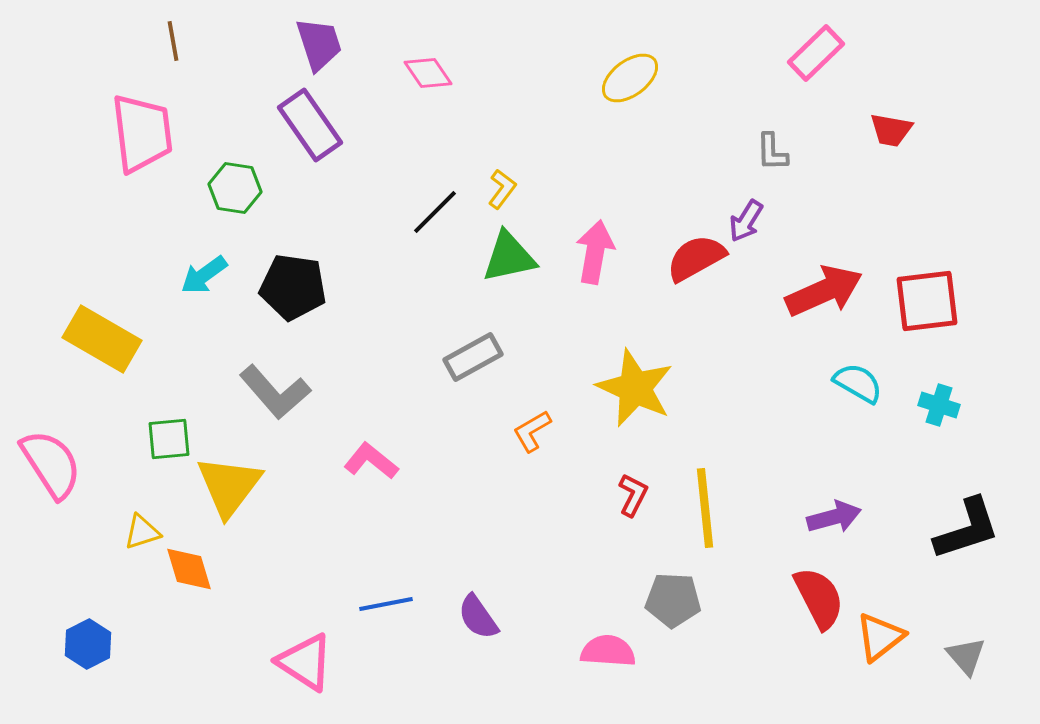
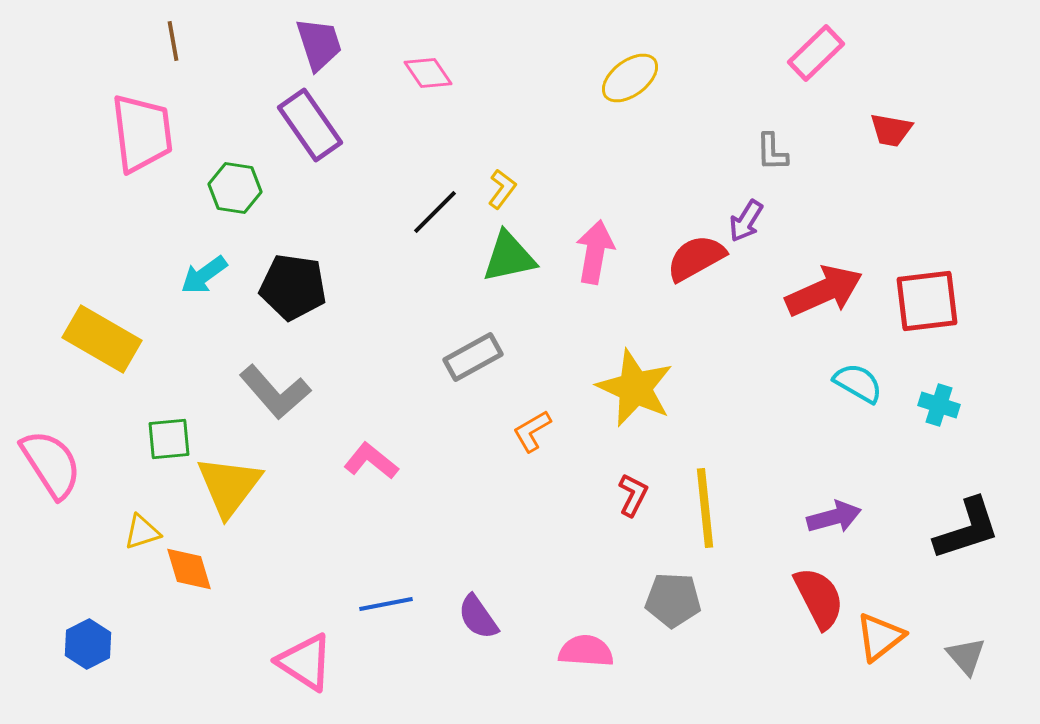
pink semicircle at (608, 651): moved 22 px left
